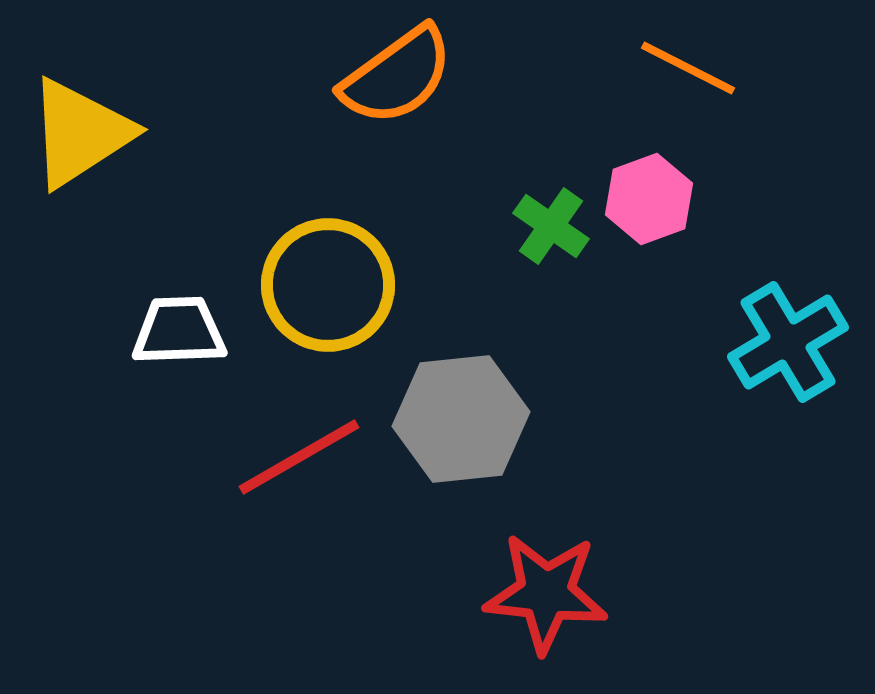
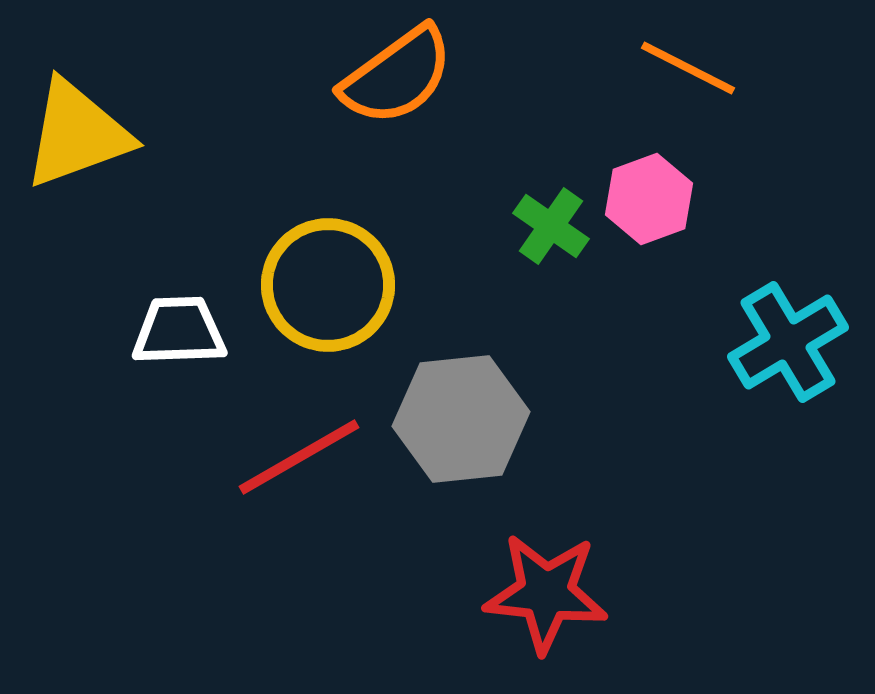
yellow triangle: moved 3 px left, 1 px down; rotated 13 degrees clockwise
